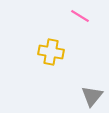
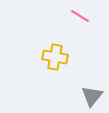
yellow cross: moved 4 px right, 5 px down
